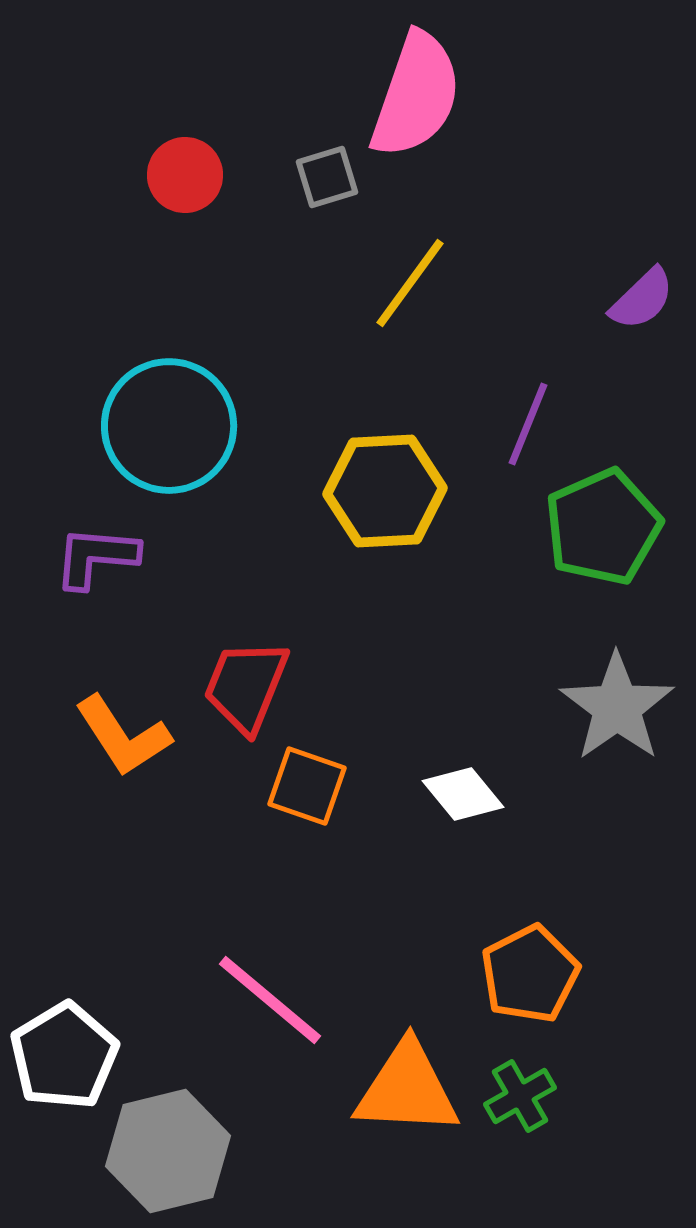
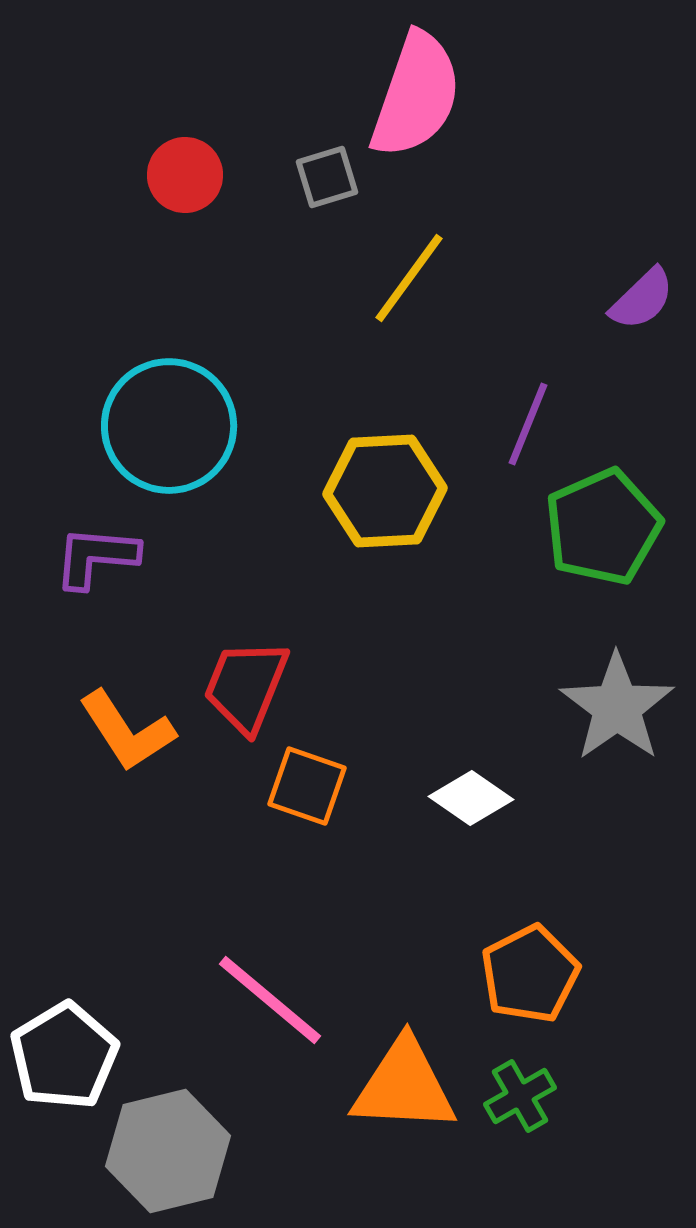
yellow line: moved 1 px left, 5 px up
orange L-shape: moved 4 px right, 5 px up
white diamond: moved 8 px right, 4 px down; rotated 16 degrees counterclockwise
orange triangle: moved 3 px left, 3 px up
